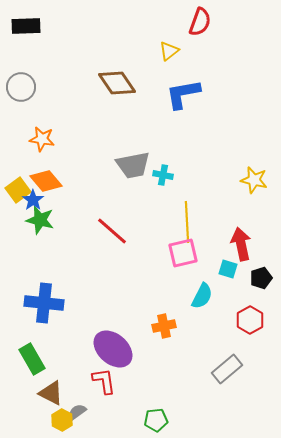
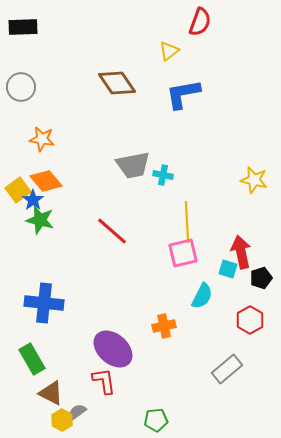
black rectangle: moved 3 px left, 1 px down
red arrow: moved 8 px down
